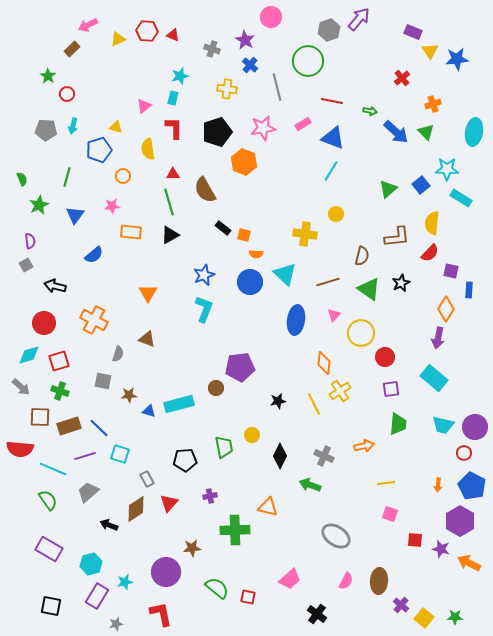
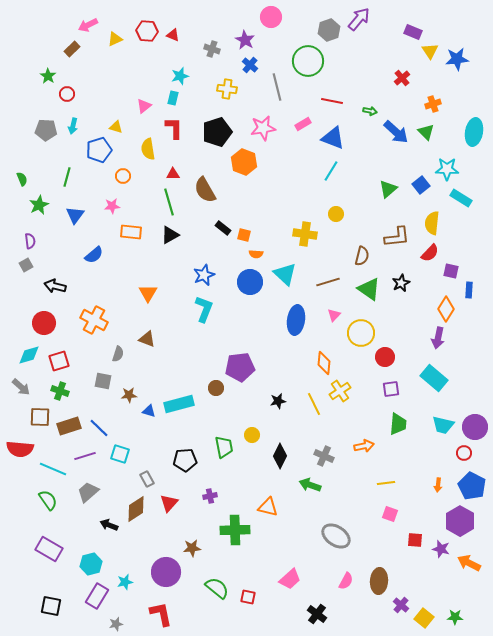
yellow triangle at (118, 39): moved 3 px left
